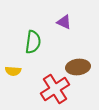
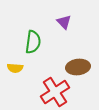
purple triangle: rotated 21 degrees clockwise
yellow semicircle: moved 2 px right, 3 px up
red cross: moved 3 px down
